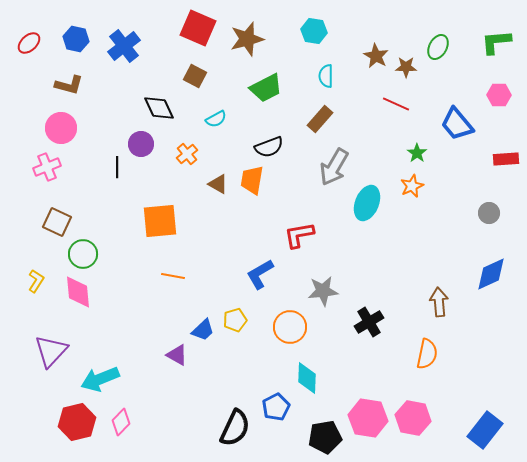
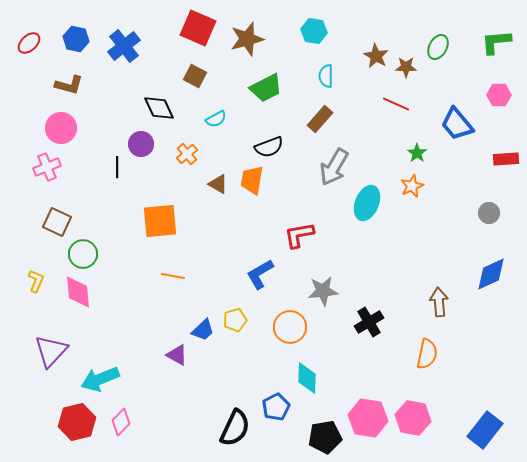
yellow L-shape at (36, 281): rotated 10 degrees counterclockwise
